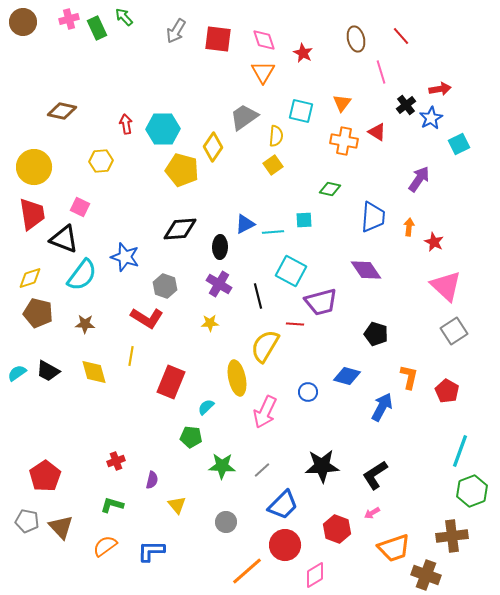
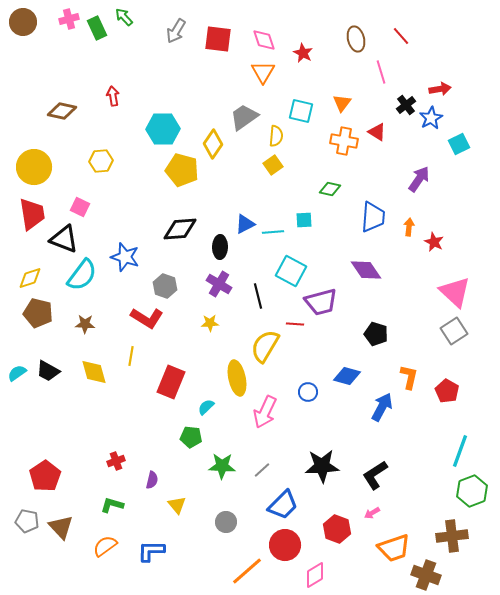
red arrow at (126, 124): moved 13 px left, 28 px up
yellow diamond at (213, 147): moved 3 px up
pink triangle at (446, 286): moved 9 px right, 6 px down
